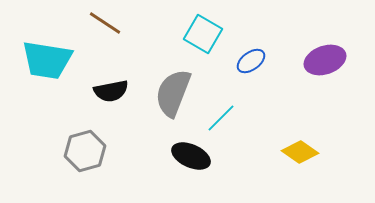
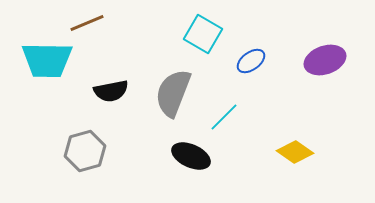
brown line: moved 18 px left; rotated 56 degrees counterclockwise
cyan trapezoid: rotated 8 degrees counterclockwise
cyan line: moved 3 px right, 1 px up
yellow diamond: moved 5 px left
